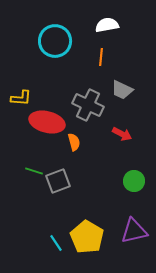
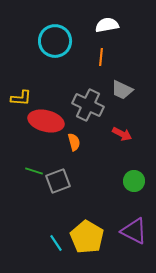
red ellipse: moved 1 px left, 1 px up
purple triangle: rotated 40 degrees clockwise
